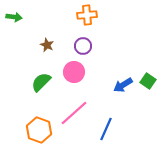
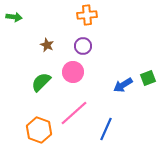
pink circle: moved 1 px left
green square: moved 3 px up; rotated 35 degrees clockwise
